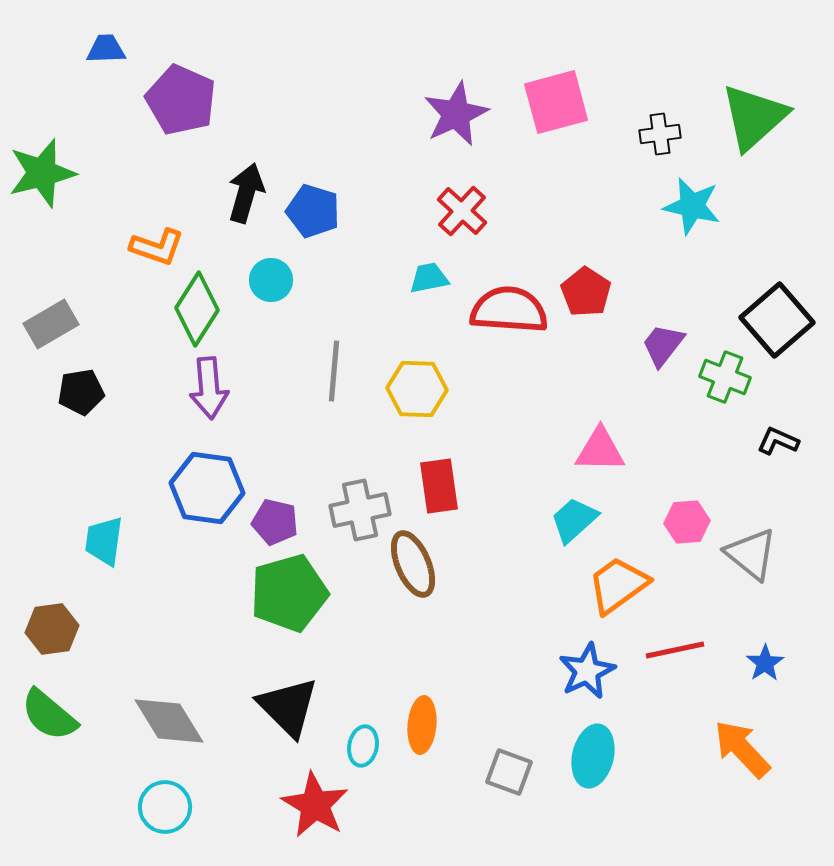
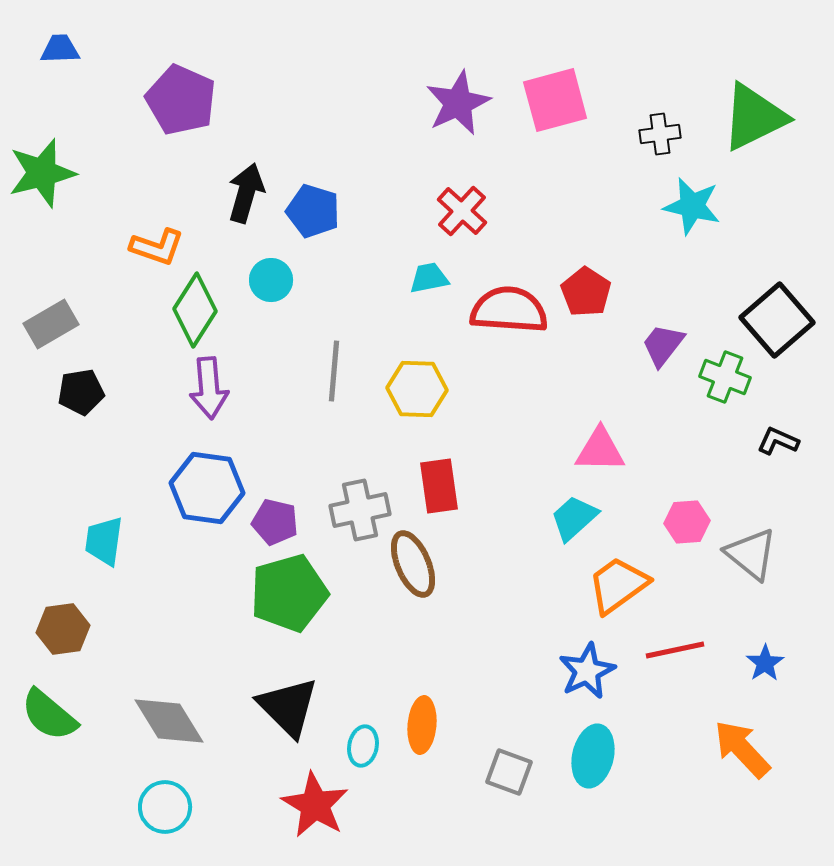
blue trapezoid at (106, 49): moved 46 px left
pink square at (556, 102): moved 1 px left, 2 px up
purple star at (456, 114): moved 2 px right, 11 px up
green triangle at (754, 117): rotated 16 degrees clockwise
green diamond at (197, 309): moved 2 px left, 1 px down
cyan trapezoid at (574, 520): moved 2 px up
brown hexagon at (52, 629): moved 11 px right
